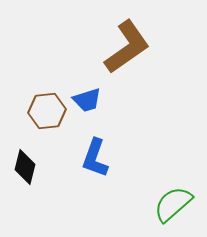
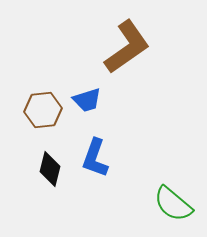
brown hexagon: moved 4 px left, 1 px up
black diamond: moved 25 px right, 2 px down
green semicircle: rotated 99 degrees counterclockwise
